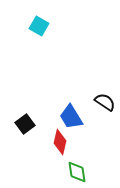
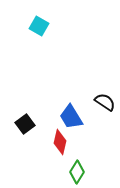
green diamond: rotated 40 degrees clockwise
